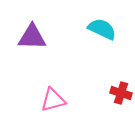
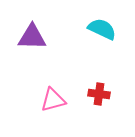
red cross: moved 22 px left, 1 px down; rotated 10 degrees counterclockwise
